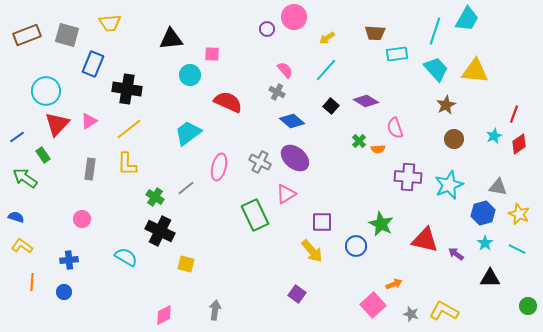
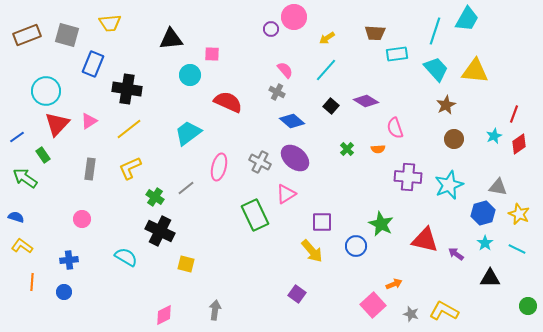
purple circle at (267, 29): moved 4 px right
green cross at (359, 141): moved 12 px left, 8 px down
yellow L-shape at (127, 164): moved 3 px right, 4 px down; rotated 65 degrees clockwise
